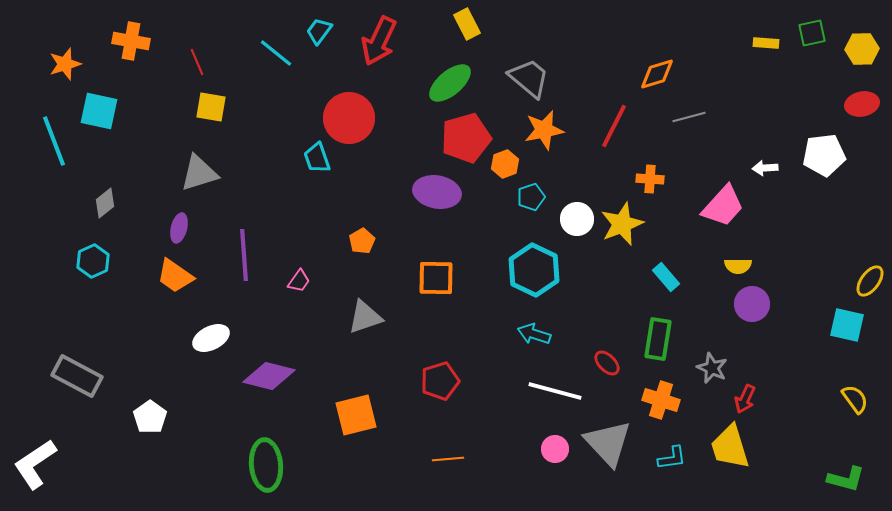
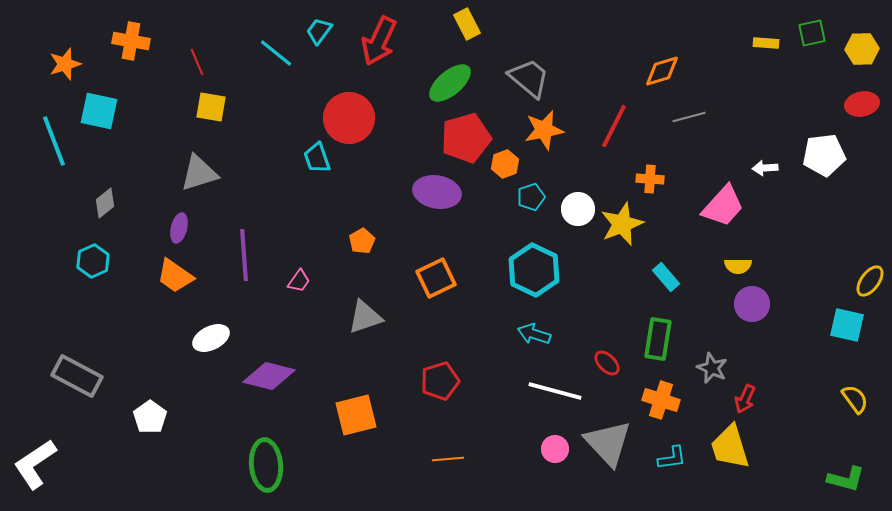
orange diamond at (657, 74): moved 5 px right, 3 px up
white circle at (577, 219): moved 1 px right, 10 px up
orange square at (436, 278): rotated 27 degrees counterclockwise
